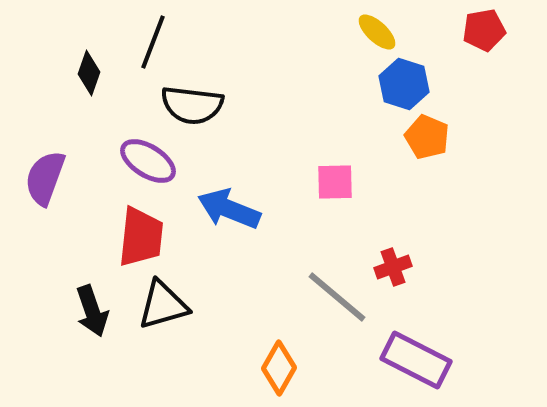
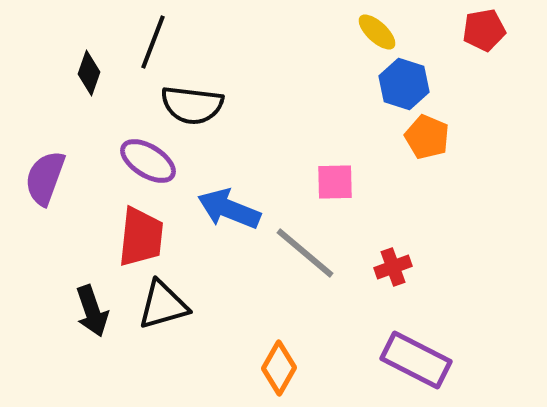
gray line: moved 32 px left, 44 px up
